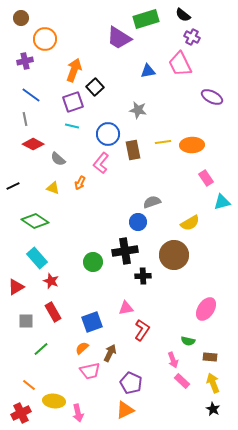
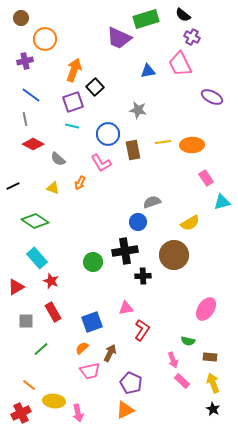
purple trapezoid at (119, 38): rotated 8 degrees counterclockwise
pink L-shape at (101, 163): rotated 70 degrees counterclockwise
